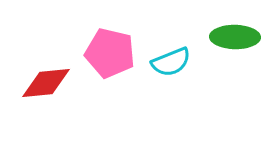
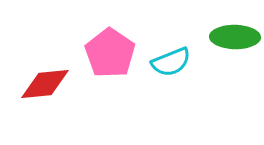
pink pentagon: rotated 21 degrees clockwise
red diamond: moved 1 px left, 1 px down
